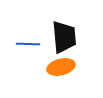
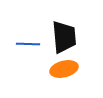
orange ellipse: moved 3 px right, 2 px down
